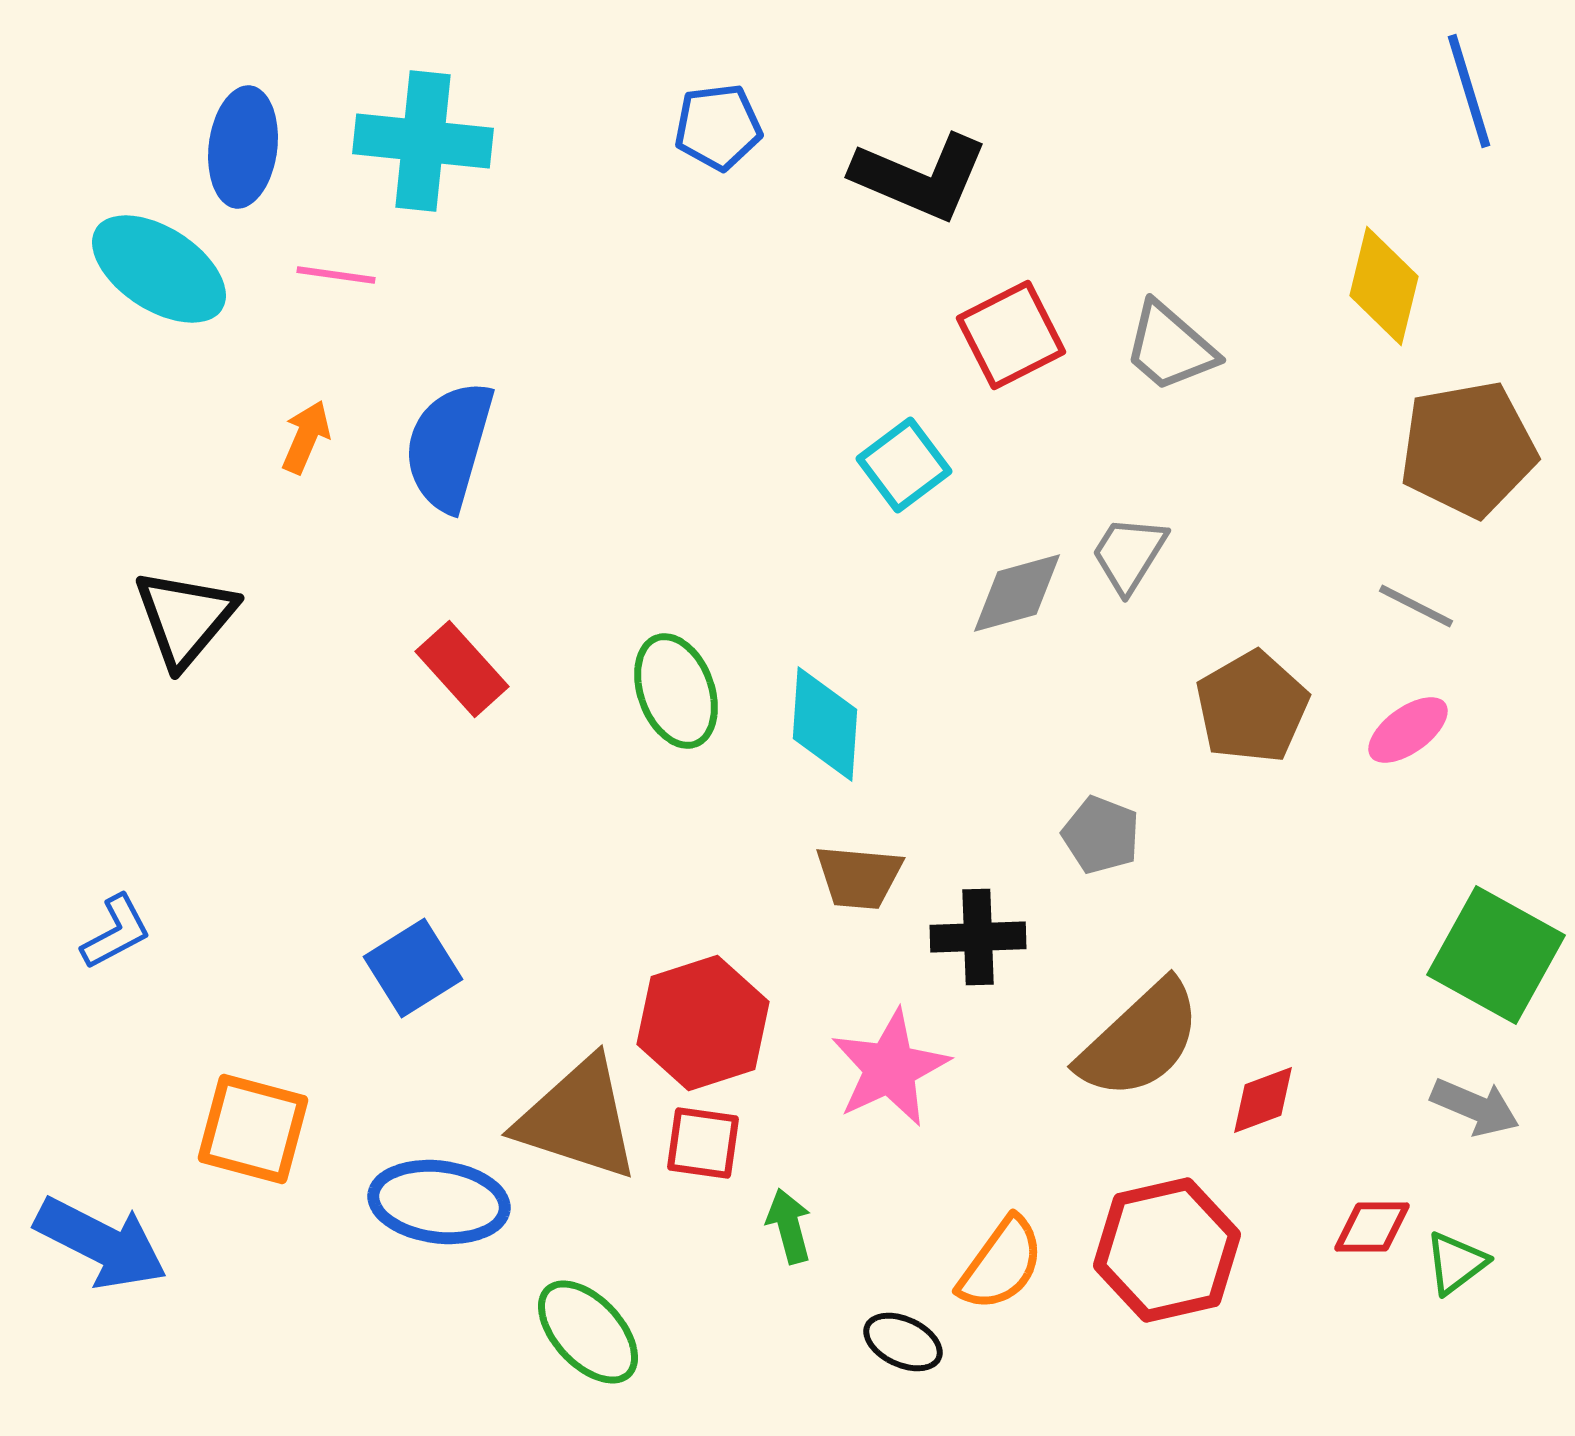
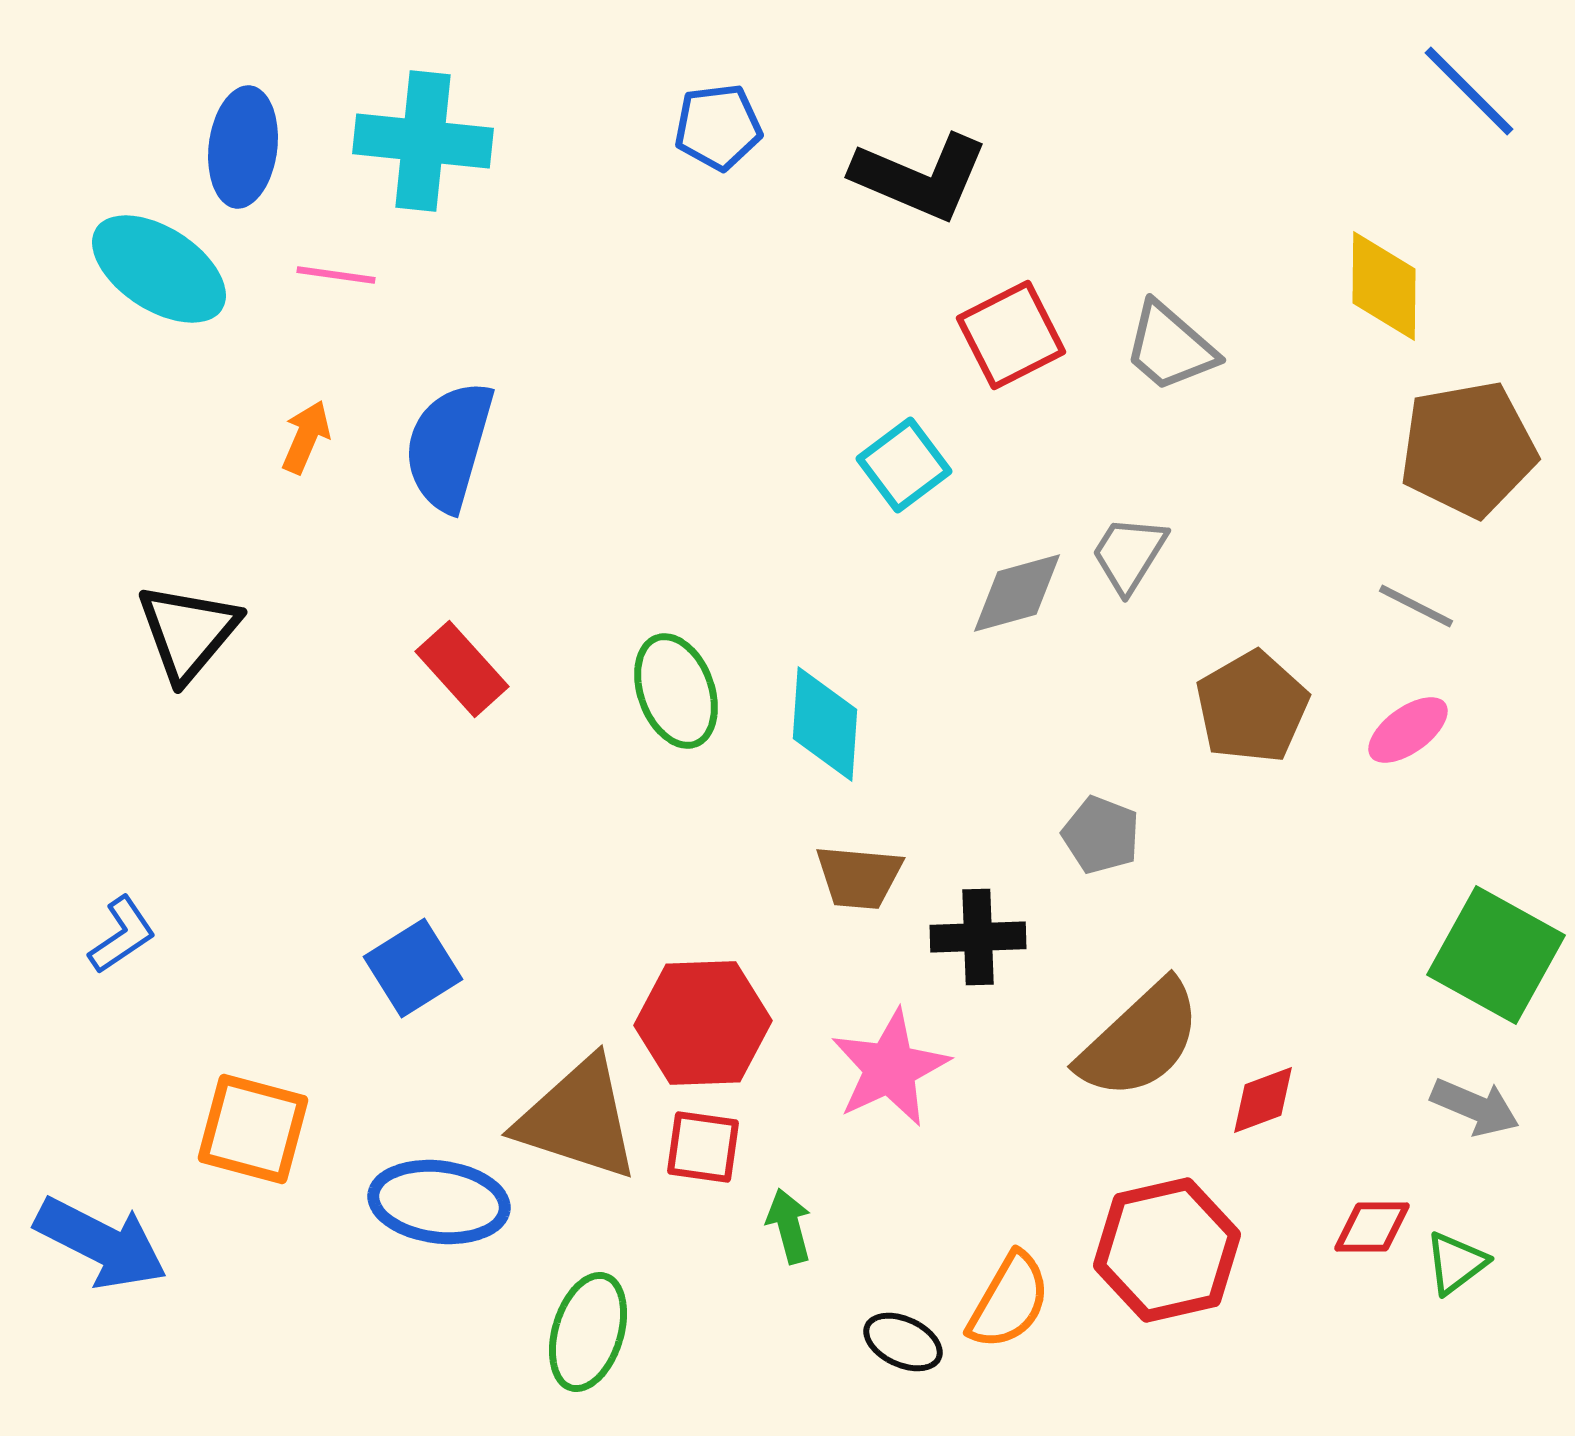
blue line at (1469, 91): rotated 28 degrees counterclockwise
yellow diamond at (1384, 286): rotated 13 degrees counterclockwise
black triangle at (185, 618): moved 3 px right, 14 px down
blue L-shape at (116, 932): moved 6 px right, 3 px down; rotated 6 degrees counterclockwise
red hexagon at (703, 1023): rotated 16 degrees clockwise
red square at (703, 1143): moved 4 px down
orange semicircle at (1001, 1264): moved 8 px right, 37 px down; rotated 6 degrees counterclockwise
green ellipse at (588, 1332): rotated 60 degrees clockwise
